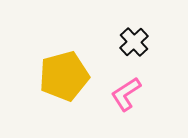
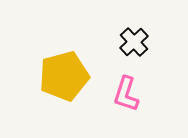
pink L-shape: rotated 39 degrees counterclockwise
